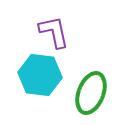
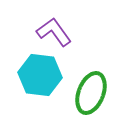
purple L-shape: rotated 24 degrees counterclockwise
